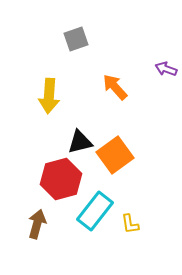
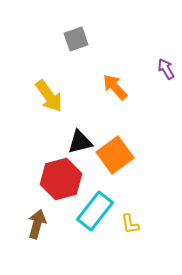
purple arrow: rotated 40 degrees clockwise
yellow arrow: rotated 40 degrees counterclockwise
